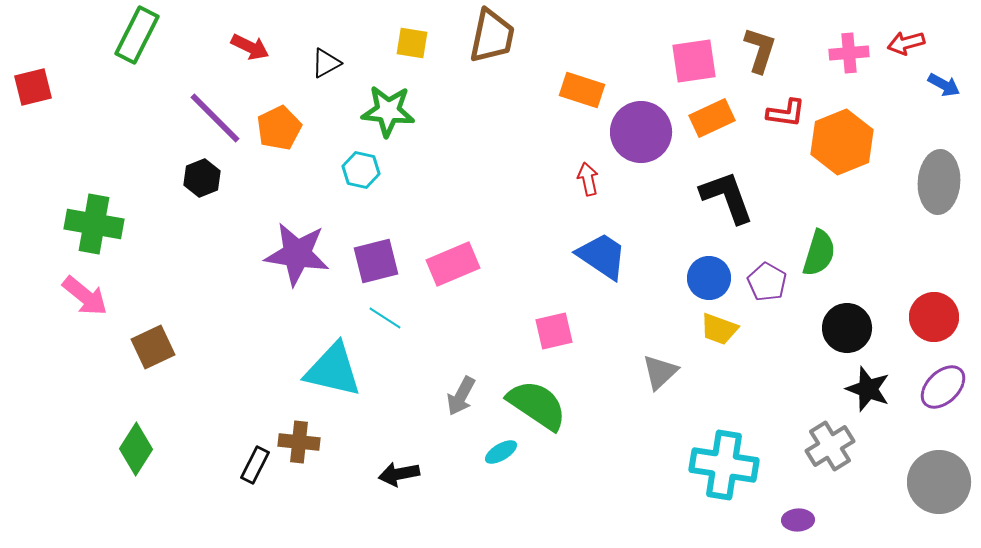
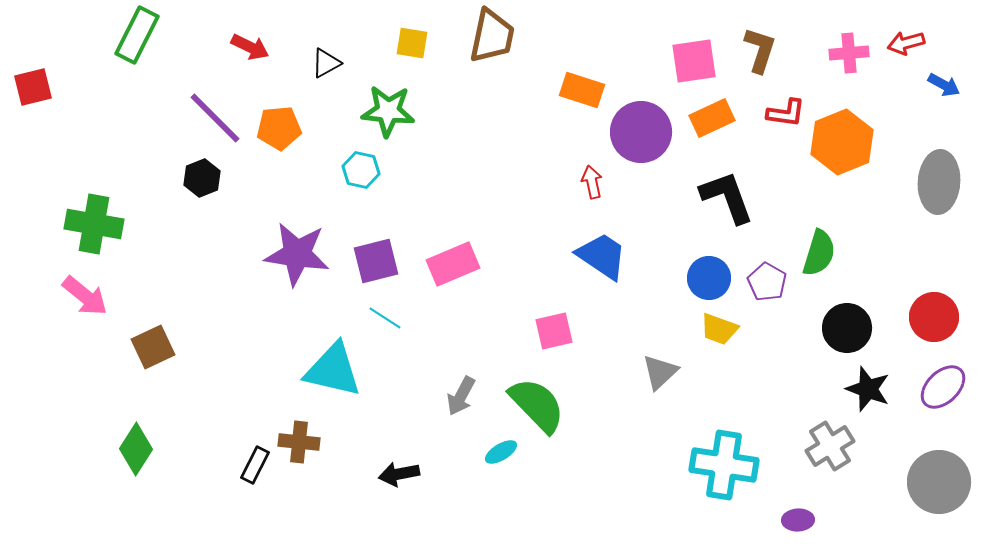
orange pentagon at (279, 128): rotated 21 degrees clockwise
red arrow at (588, 179): moved 4 px right, 3 px down
green semicircle at (537, 405): rotated 12 degrees clockwise
